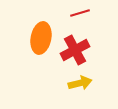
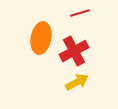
red cross: moved 1 px left, 1 px down
yellow arrow: moved 3 px left, 1 px up; rotated 15 degrees counterclockwise
